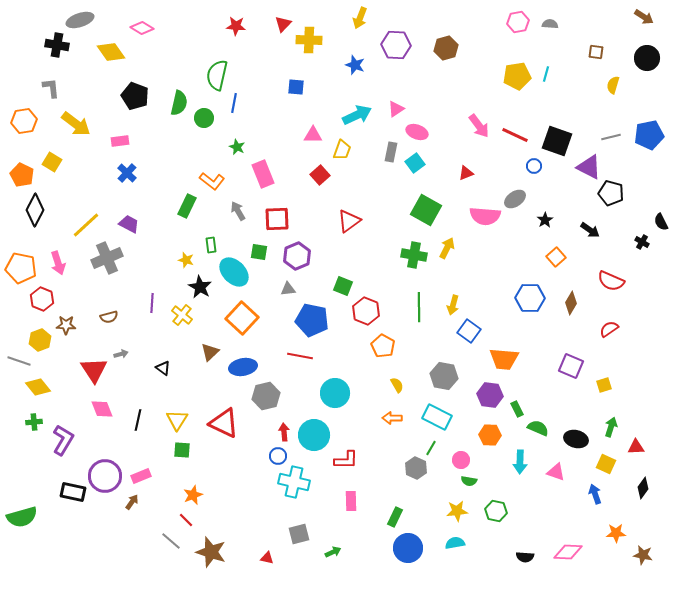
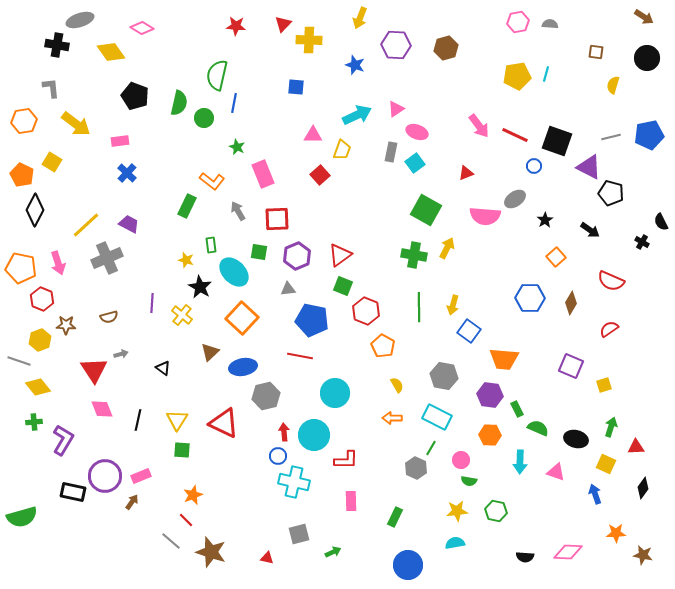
red triangle at (349, 221): moved 9 px left, 34 px down
blue circle at (408, 548): moved 17 px down
